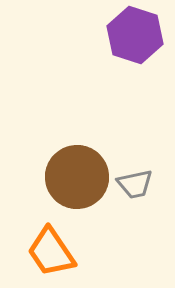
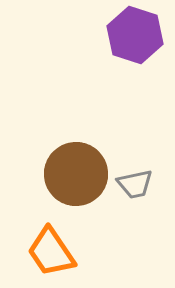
brown circle: moved 1 px left, 3 px up
